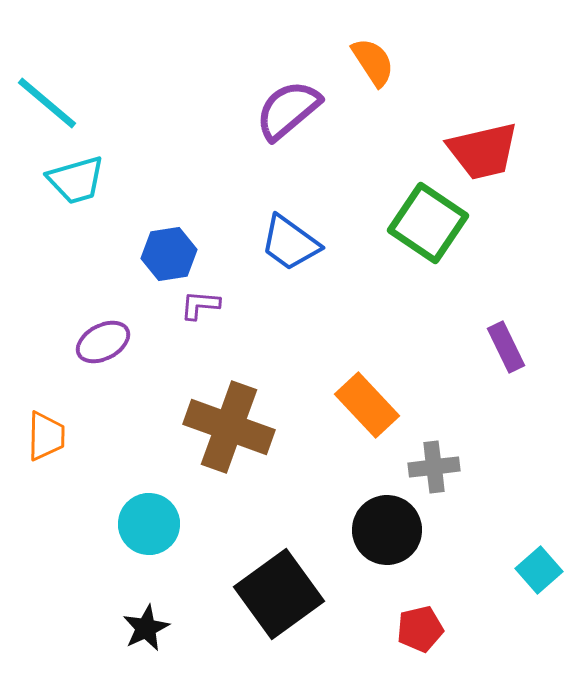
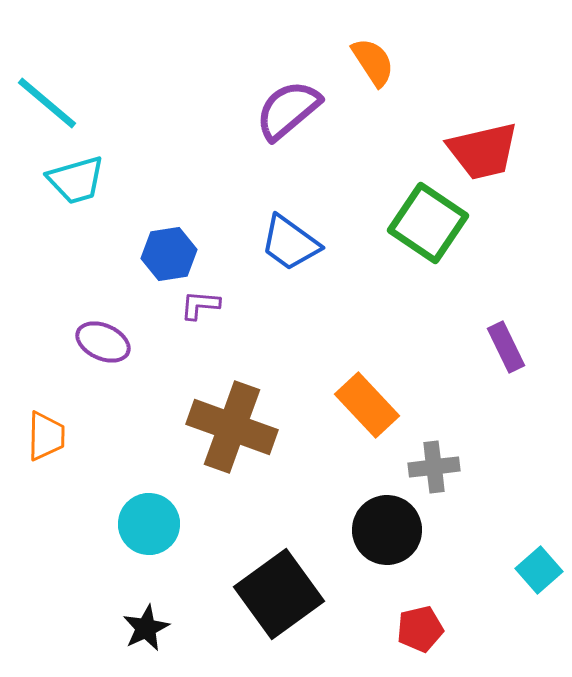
purple ellipse: rotated 52 degrees clockwise
brown cross: moved 3 px right
